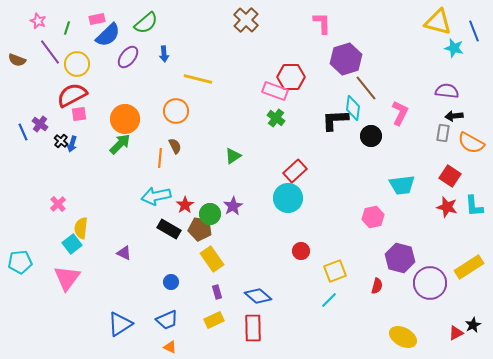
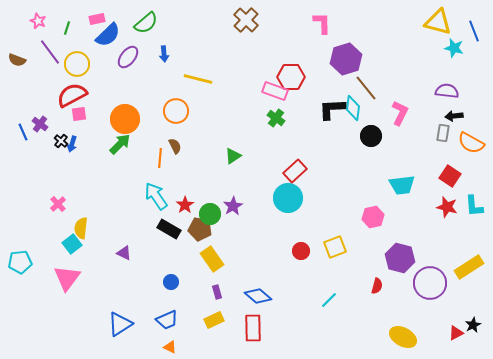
black L-shape at (335, 120): moved 3 px left, 11 px up
cyan arrow at (156, 196): rotated 68 degrees clockwise
yellow square at (335, 271): moved 24 px up
